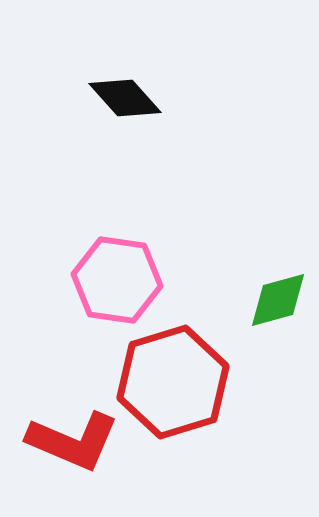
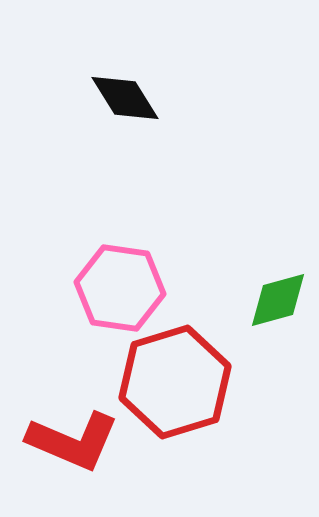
black diamond: rotated 10 degrees clockwise
pink hexagon: moved 3 px right, 8 px down
red hexagon: moved 2 px right
